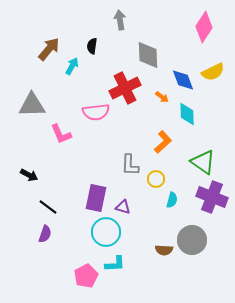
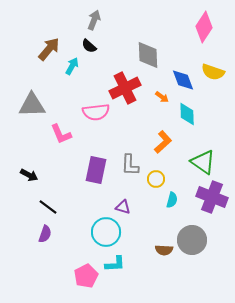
gray arrow: moved 26 px left; rotated 30 degrees clockwise
black semicircle: moved 3 px left; rotated 56 degrees counterclockwise
yellow semicircle: rotated 45 degrees clockwise
purple rectangle: moved 28 px up
